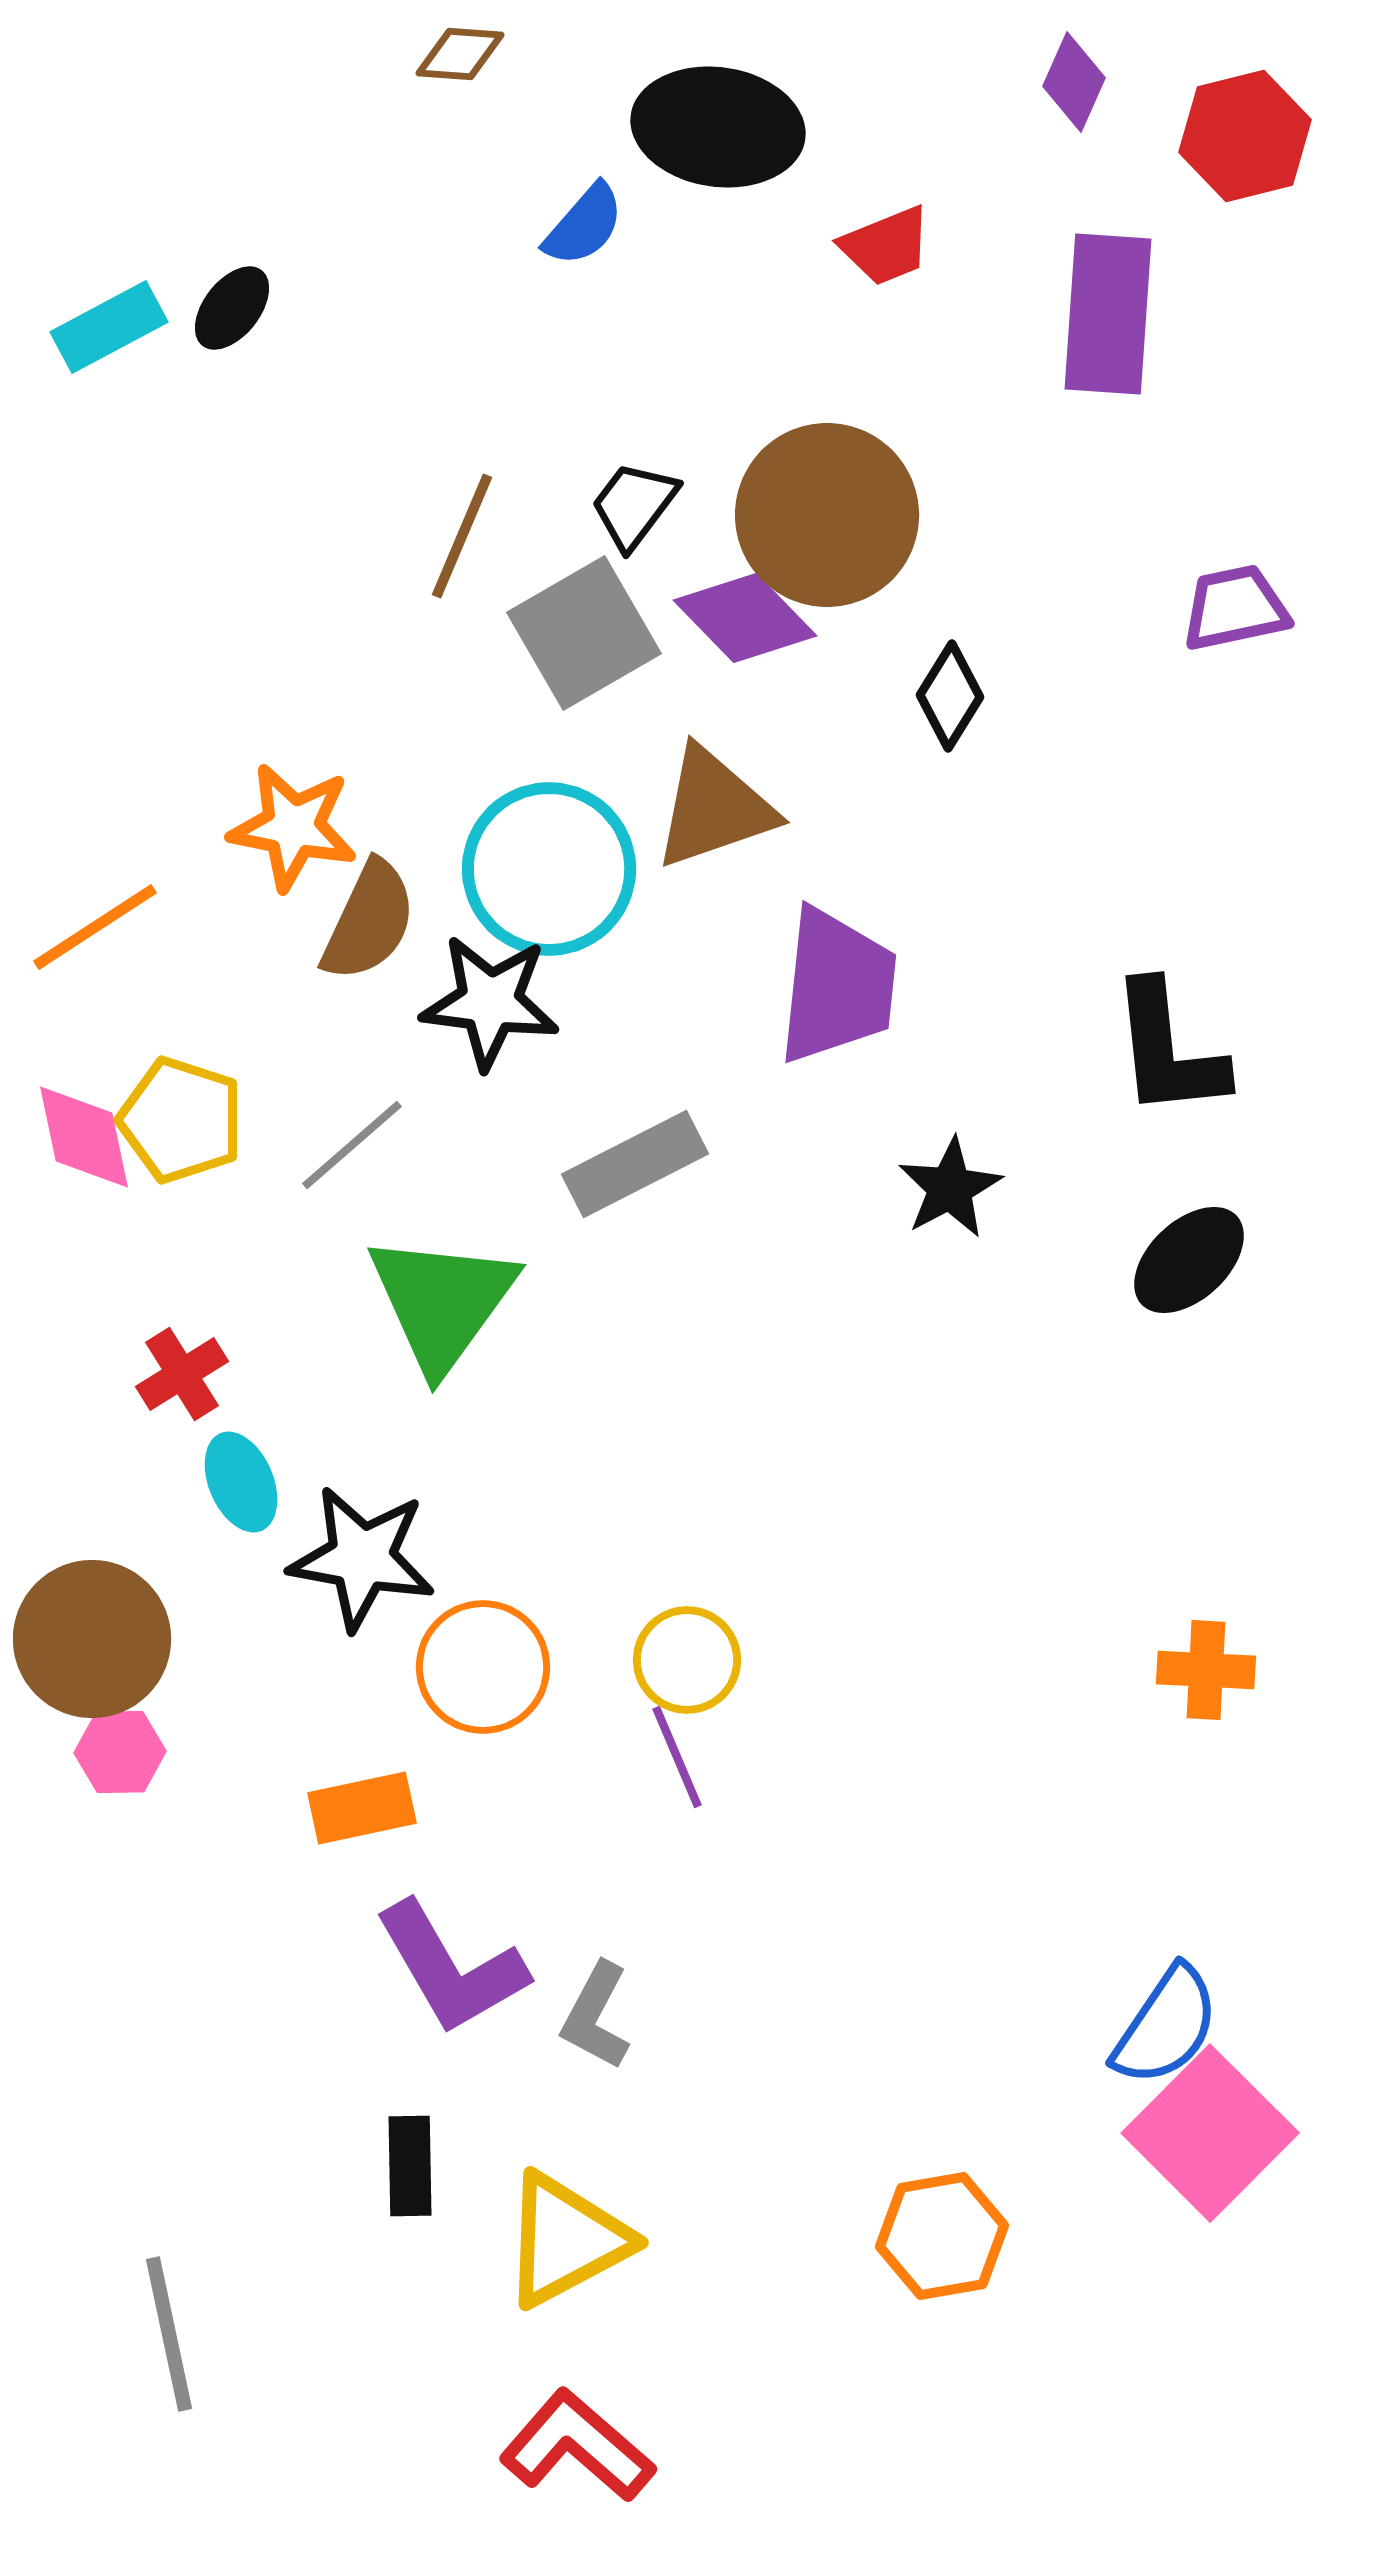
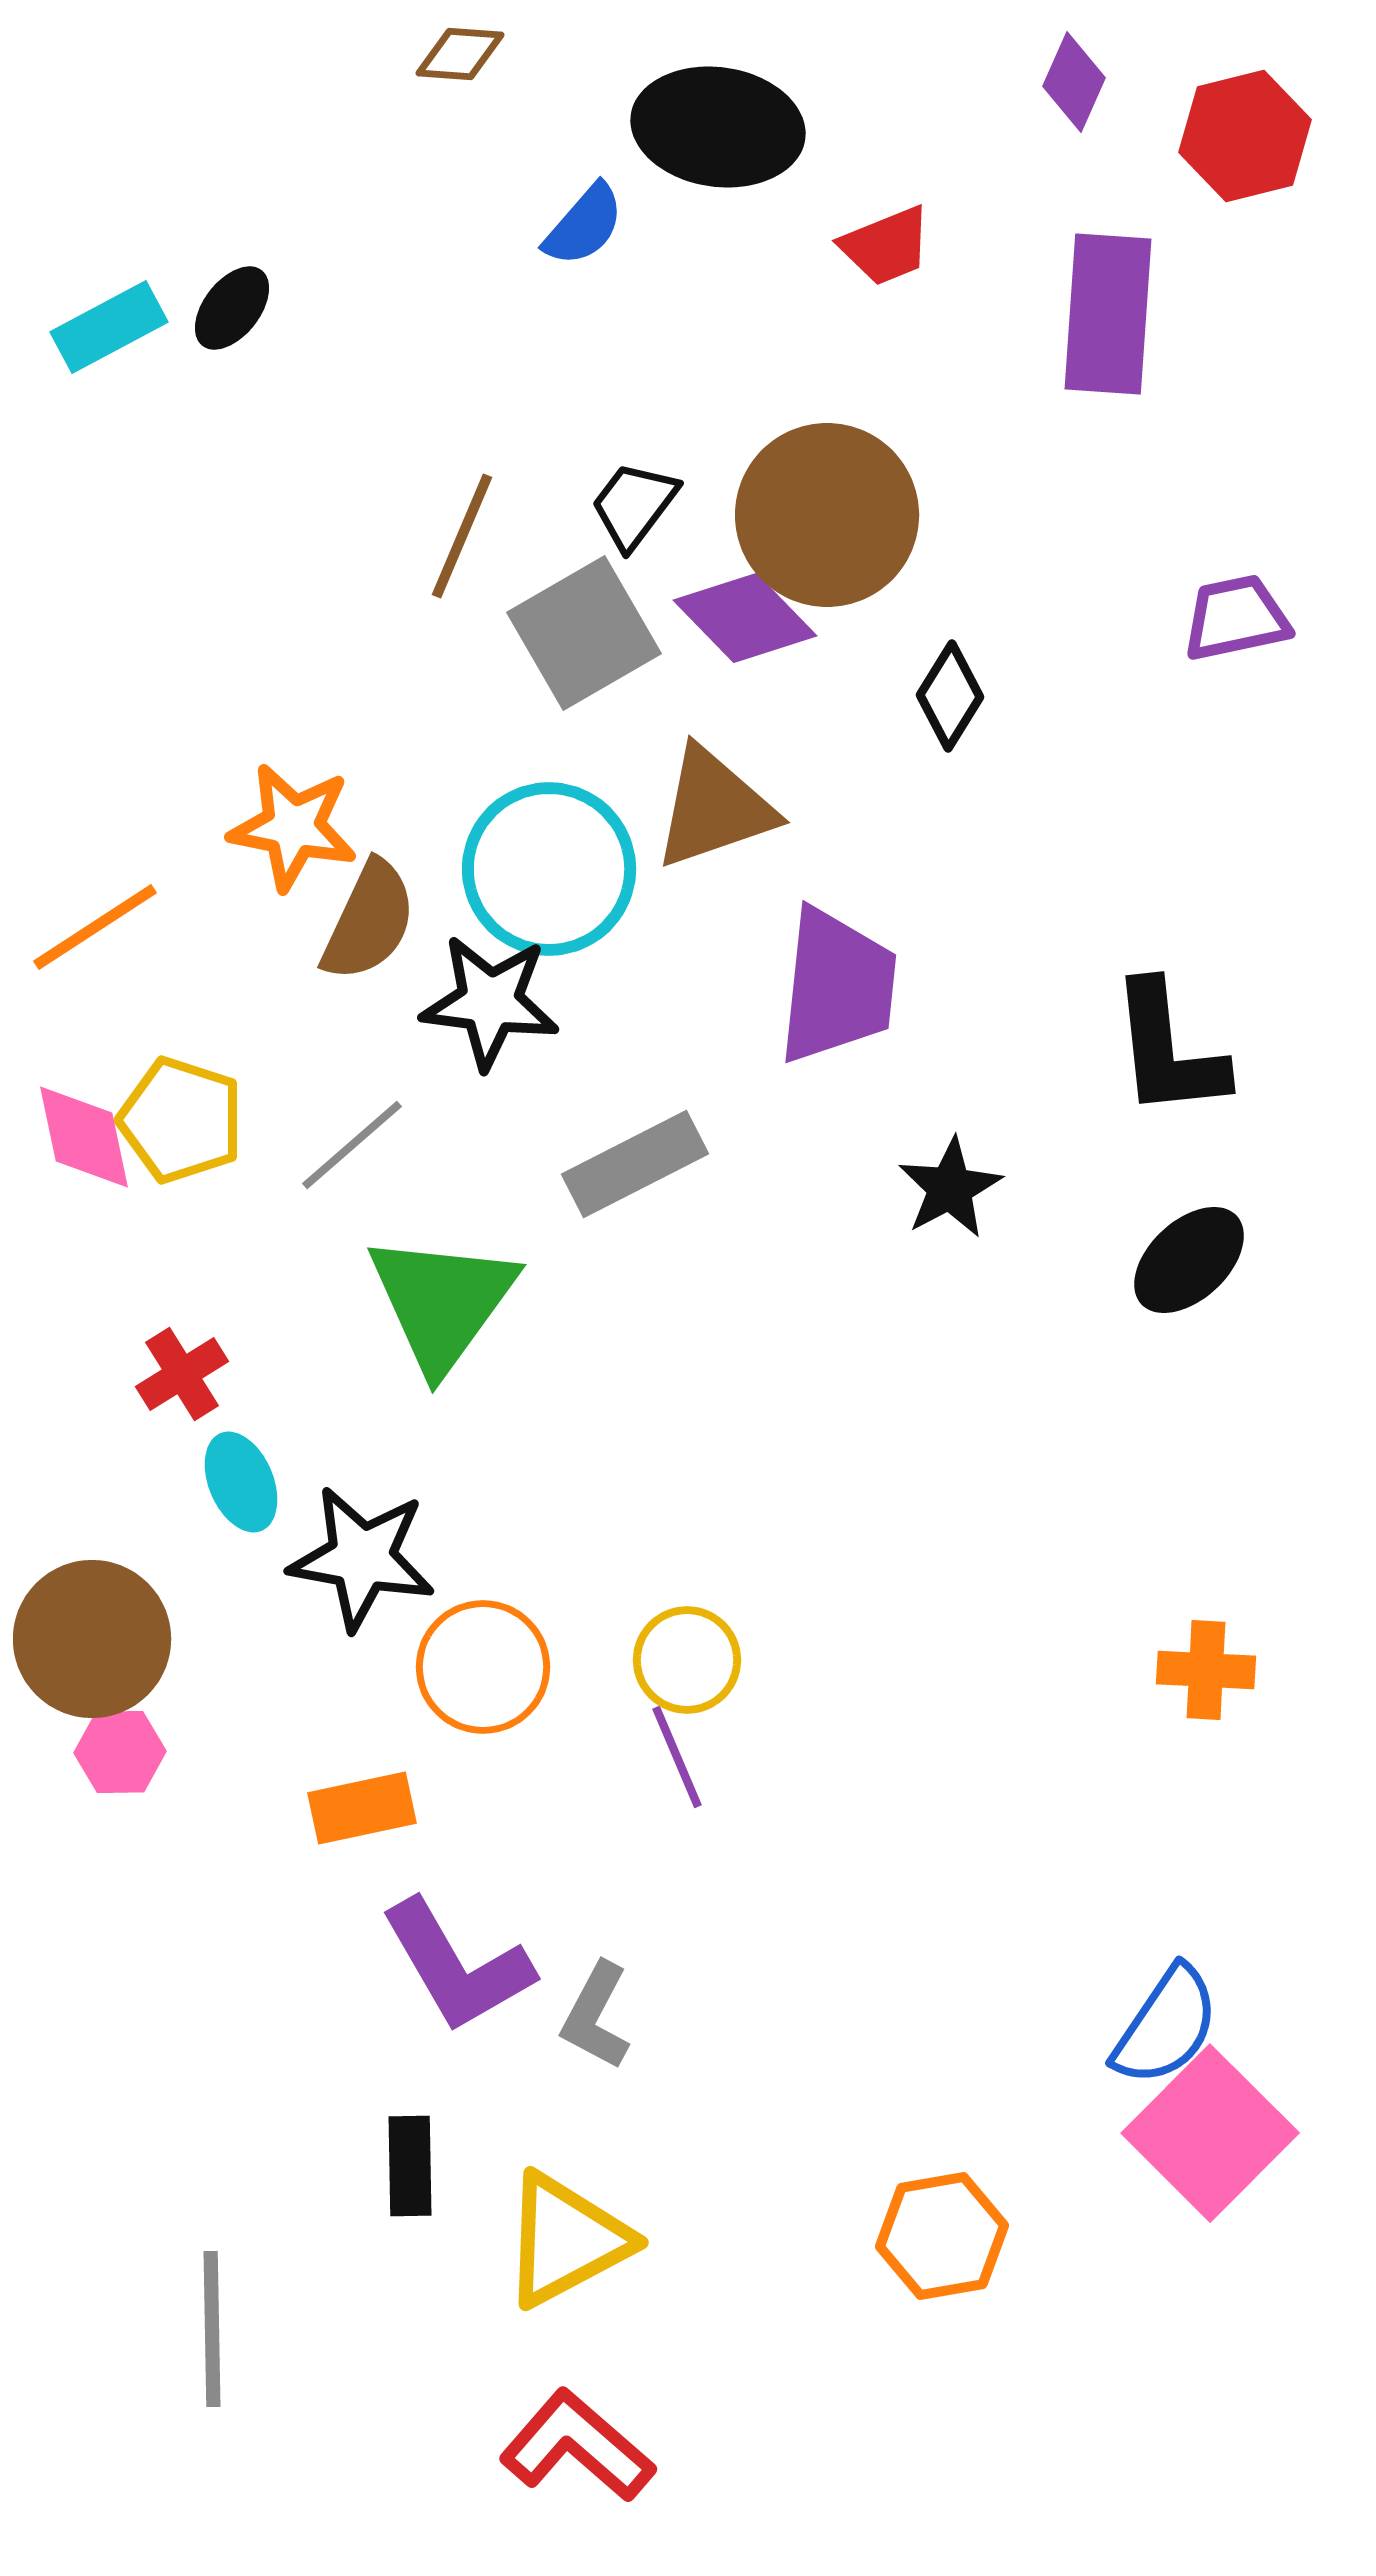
purple trapezoid at (1235, 608): moved 1 px right, 10 px down
purple L-shape at (451, 1968): moved 6 px right, 2 px up
gray line at (169, 2334): moved 43 px right, 5 px up; rotated 11 degrees clockwise
